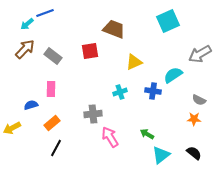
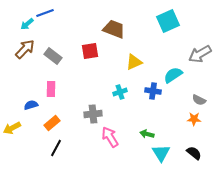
green arrow: rotated 16 degrees counterclockwise
cyan triangle: moved 2 px up; rotated 24 degrees counterclockwise
